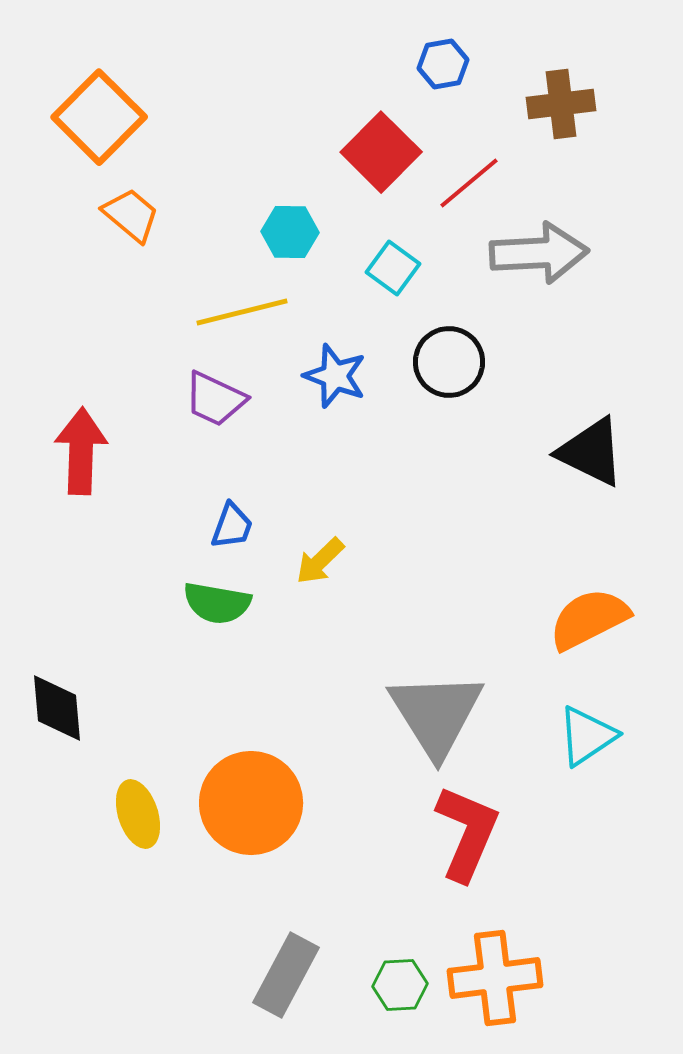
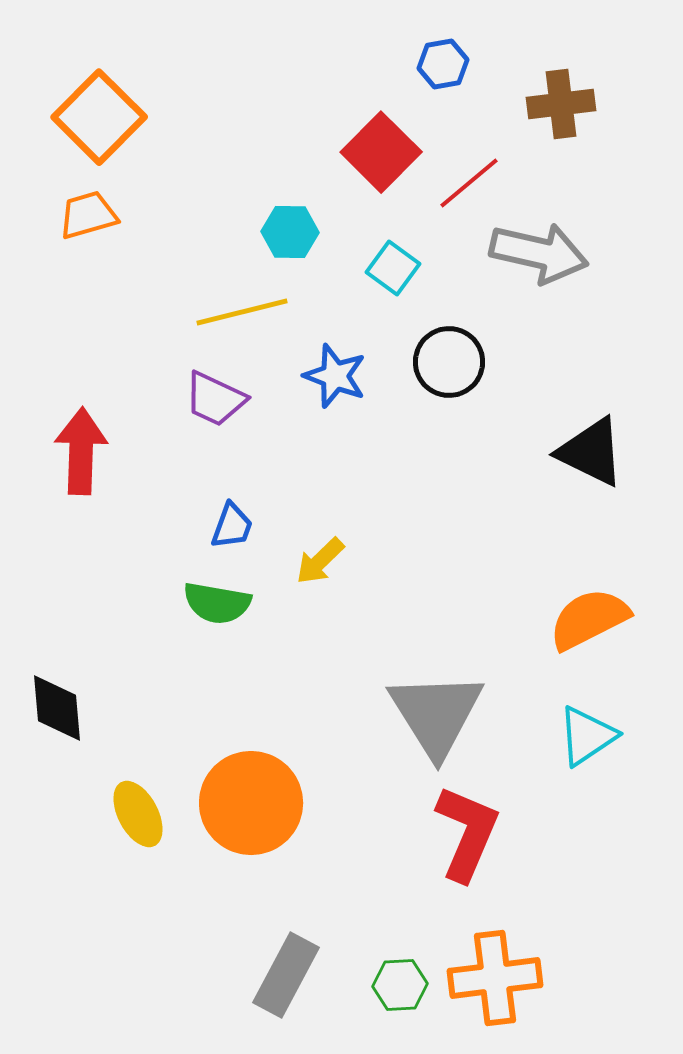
orange trapezoid: moved 43 px left; rotated 56 degrees counterclockwise
gray arrow: rotated 16 degrees clockwise
yellow ellipse: rotated 10 degrees counterclockwise
